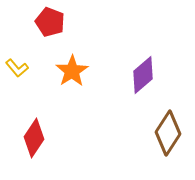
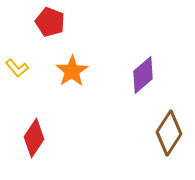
brown diamond: moved 1 px right
